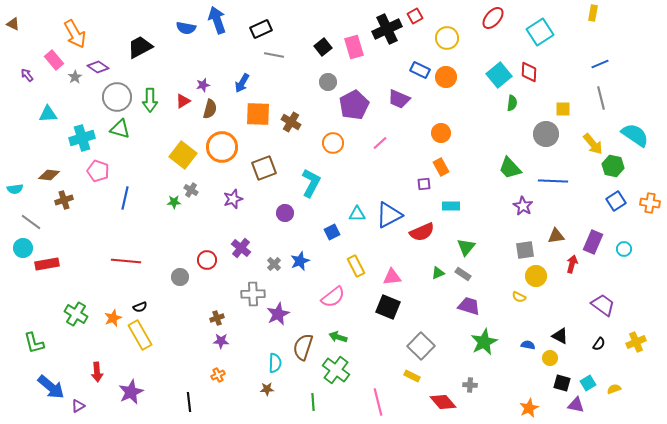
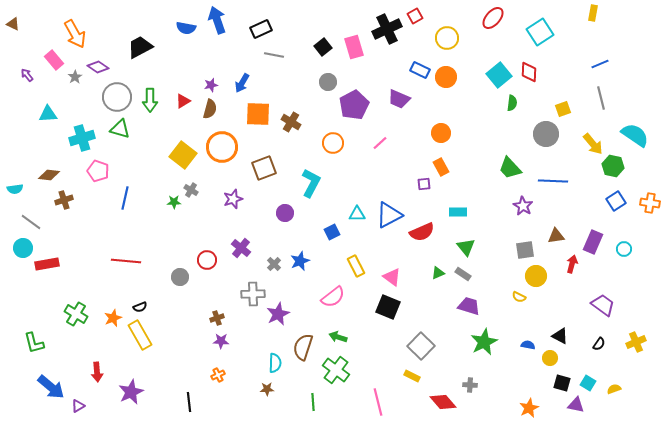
purple star at (203, 85): moved 8 px right
yellow square at (563, 109): rotated 21 degrees counterclockwise
cyan rectangle at (451, 206): moved 7 px right, 6 px down
green triangle at (466, 247): rotated 18 degrees counterclockwise
pink triangle at (392, 277): rotated 42 degrees clockwise
cyan square at (588, 383): rotated 28 degrees counterclockwise
